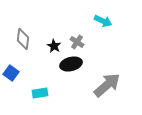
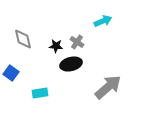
cyan arrow: rotated 48 degrees counterclockwise
gray diamond: rotated 20 degrees counterclockwise
black star: moved 2 px right; rotated 24 degrees counterclockwise
gray arrow: moved 1 px right, 2 px down
